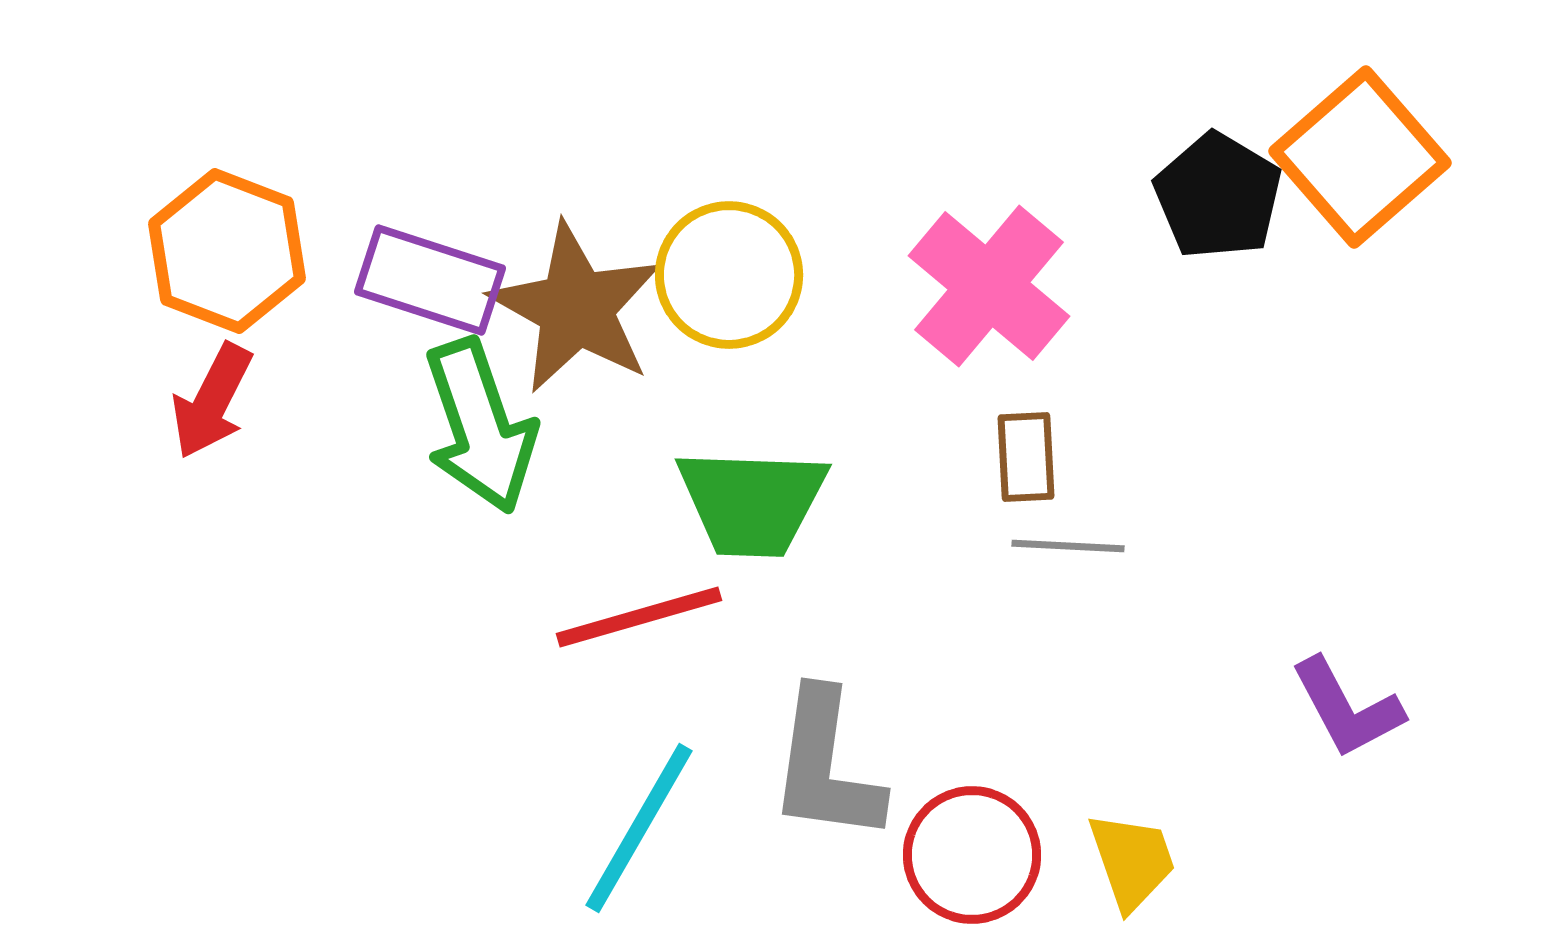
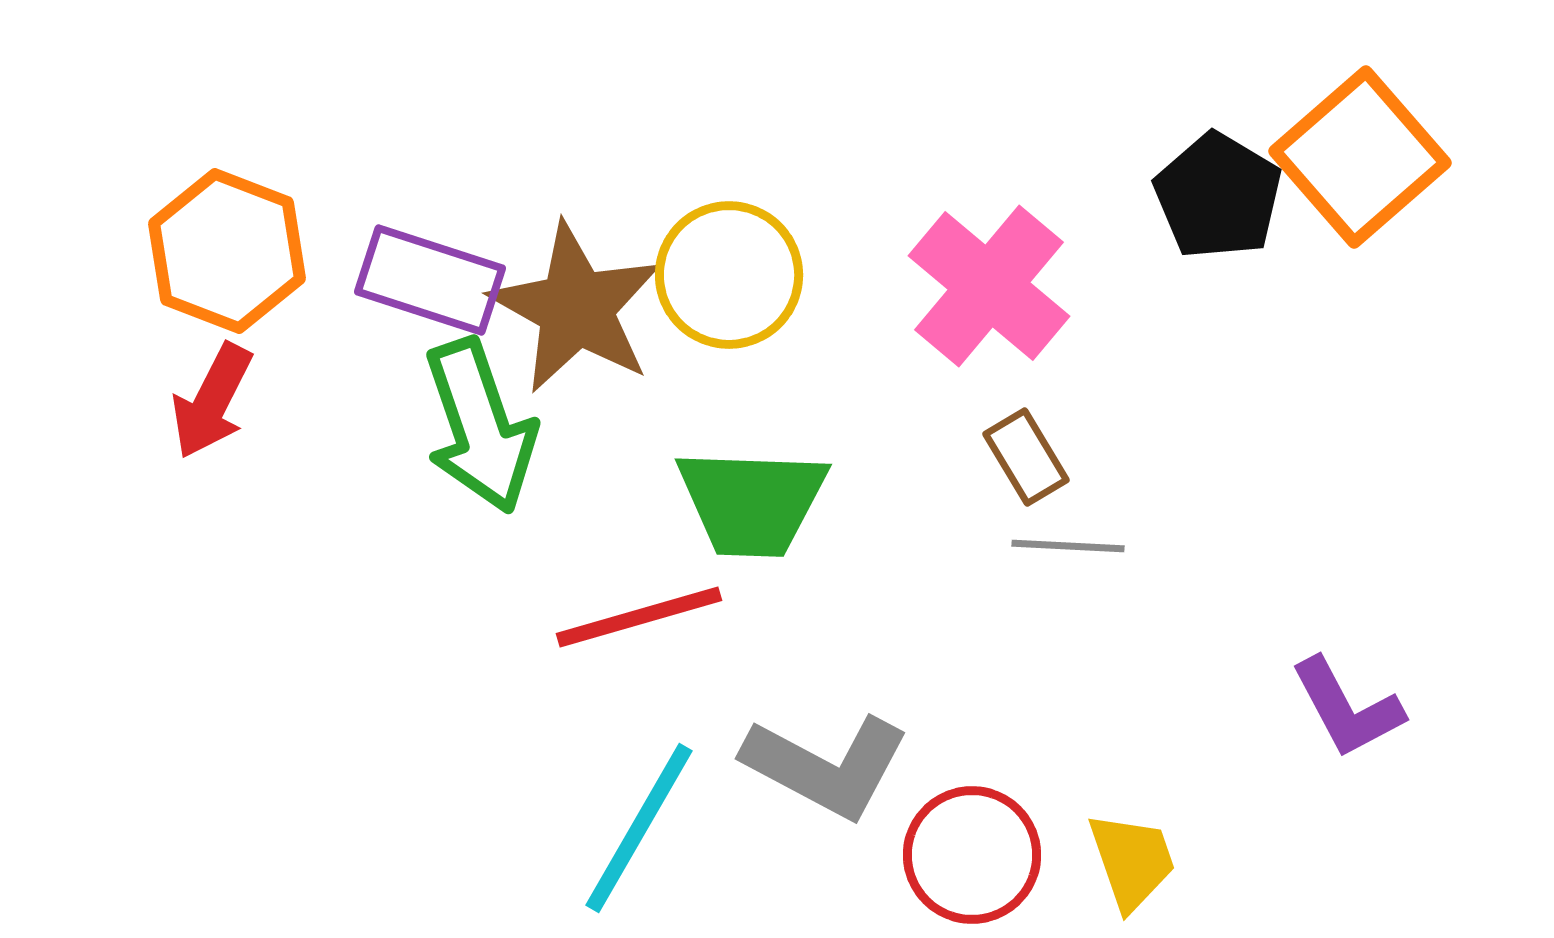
brown rectangle: rotated 28 degrees counterclockwise
gray L-shape: rotated 70 degrees counterclockwise
